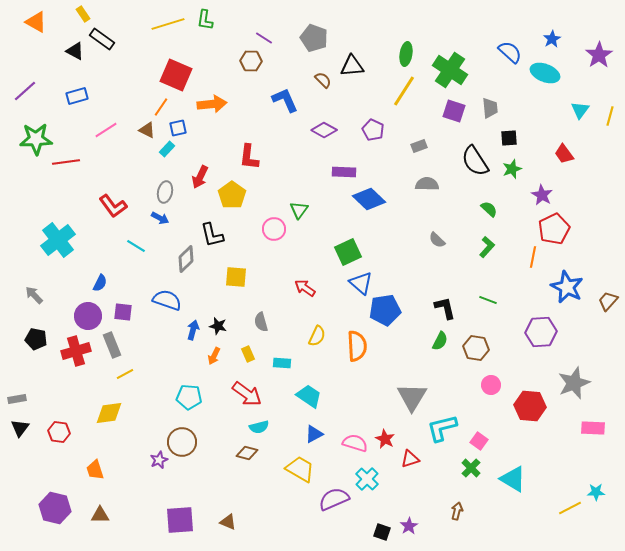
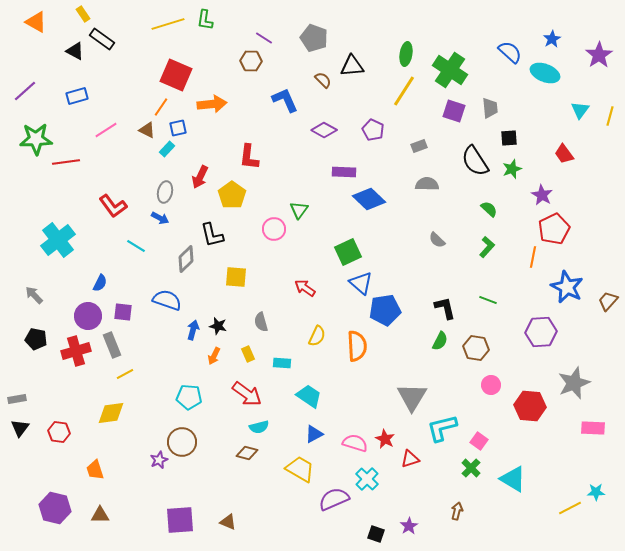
yellow diamond at (109, 413): moved 2 px right
black square at (382, 532): moved 6 px left, 2 px down
